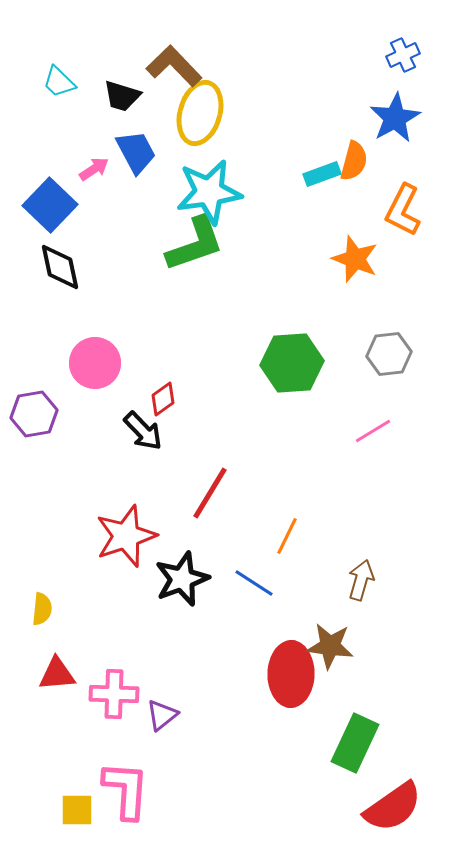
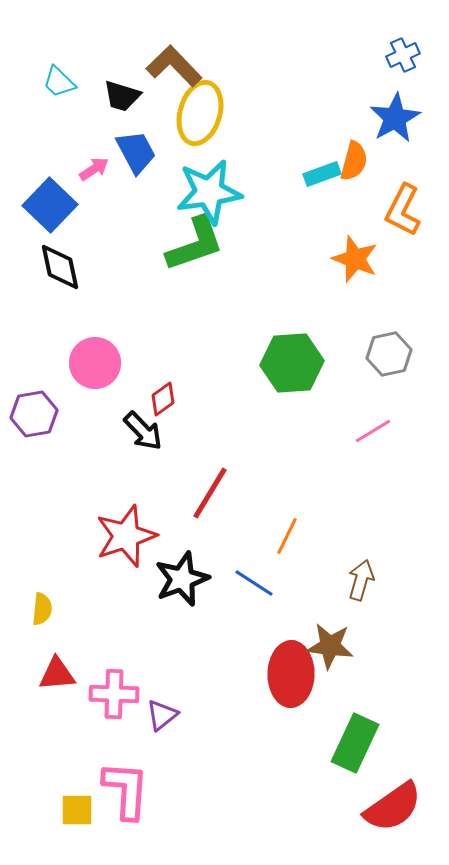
gray hexagon: rotated 6 degrees counterclockwise
